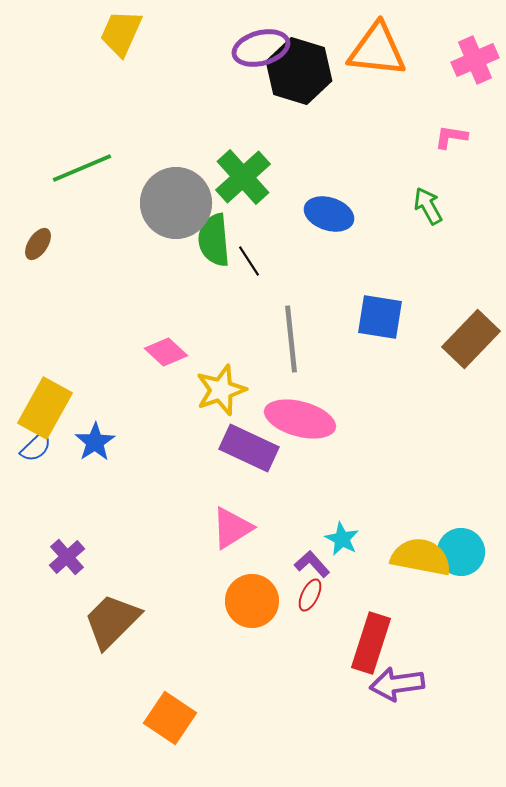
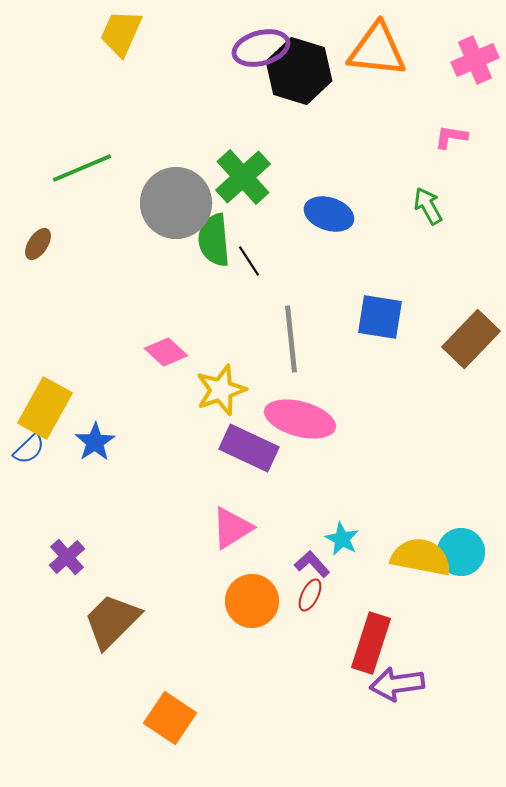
blue semicircle: moved 7 px left, 2 px down
